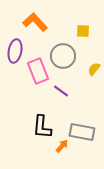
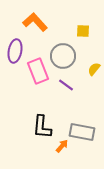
purple line: moved 5 px right, 6 px up
